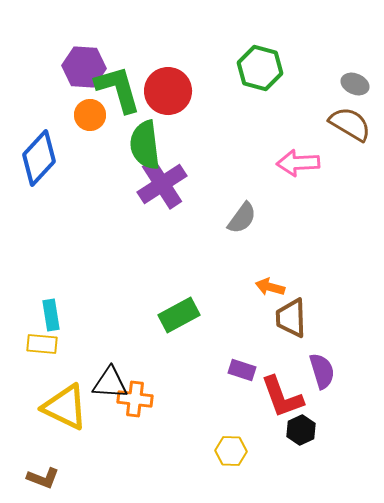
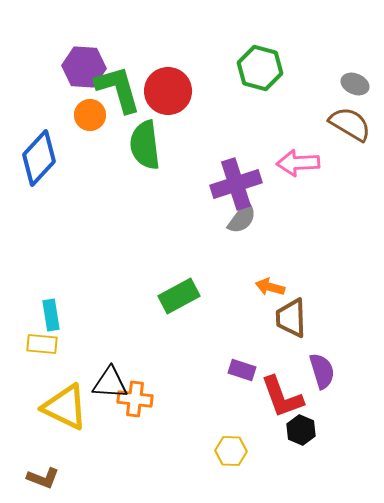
purple cross: moved 74 px right; rotated 15 degrees clockwise
green rectangle: moved 19 px up
black hexagon: rotated 12 degrees counterclockwise
